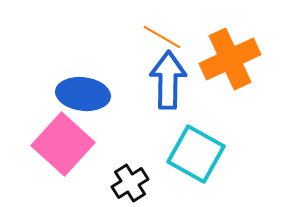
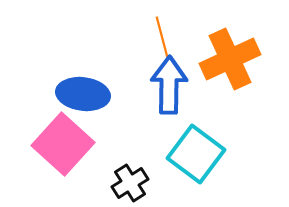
orange line: rotated 45 degrees clockwise
blue arrow: moved 1 px right, 5 px down
cyan square: rotated 8 degrees clockwise
